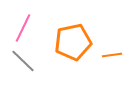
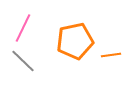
orange pentagon: moved 2 px right, 1 px up
orange line: moved 1 px left
